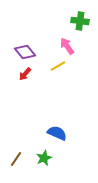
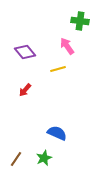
yellow line: moved 3 px down; rotated 14 degrees clockwise
red arrow: moved 16 px down
